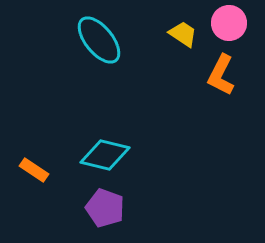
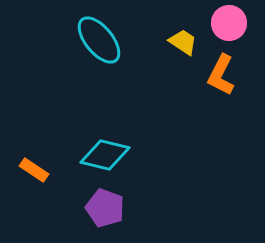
yellow trapezoid: moved 8 px down
